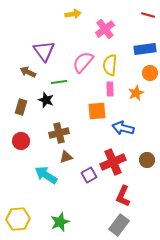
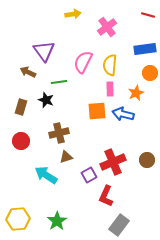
pink cross: moved 2 px right, 2 px up
pink semicircle: rotated 15 degrees counterclockwise
blue arrow: moved 14 px up
red L-shape: moved 17 px left
green star: moved 3 px left, 1 px up; rotated 12 degrees counterclockwise
